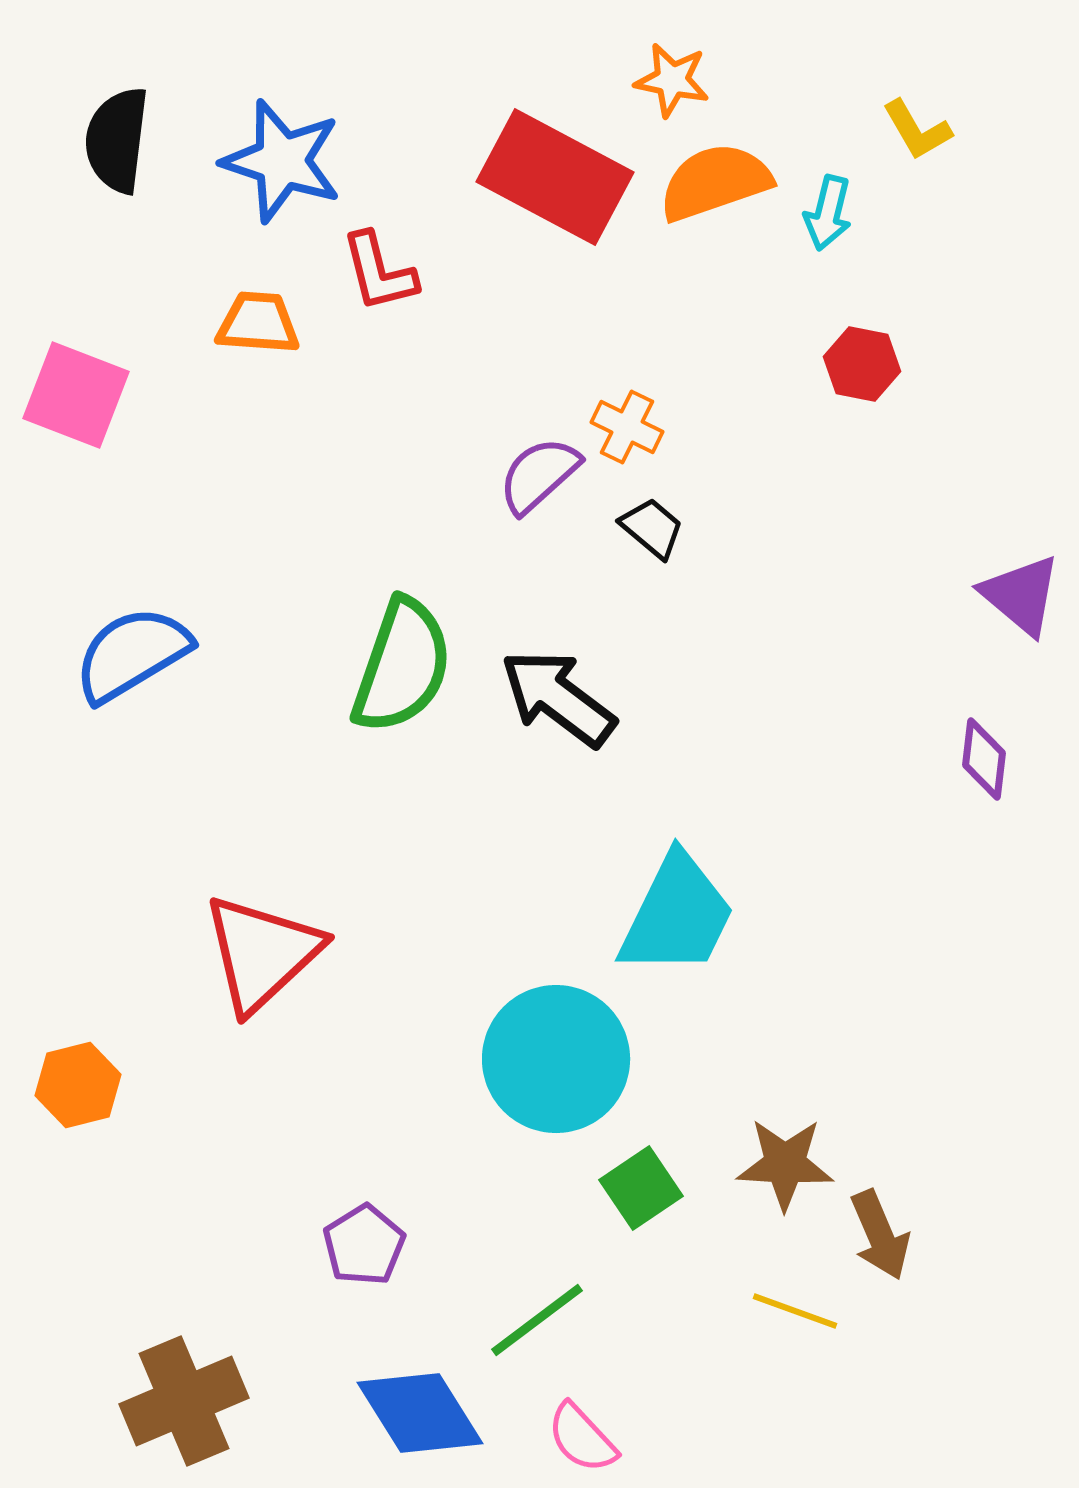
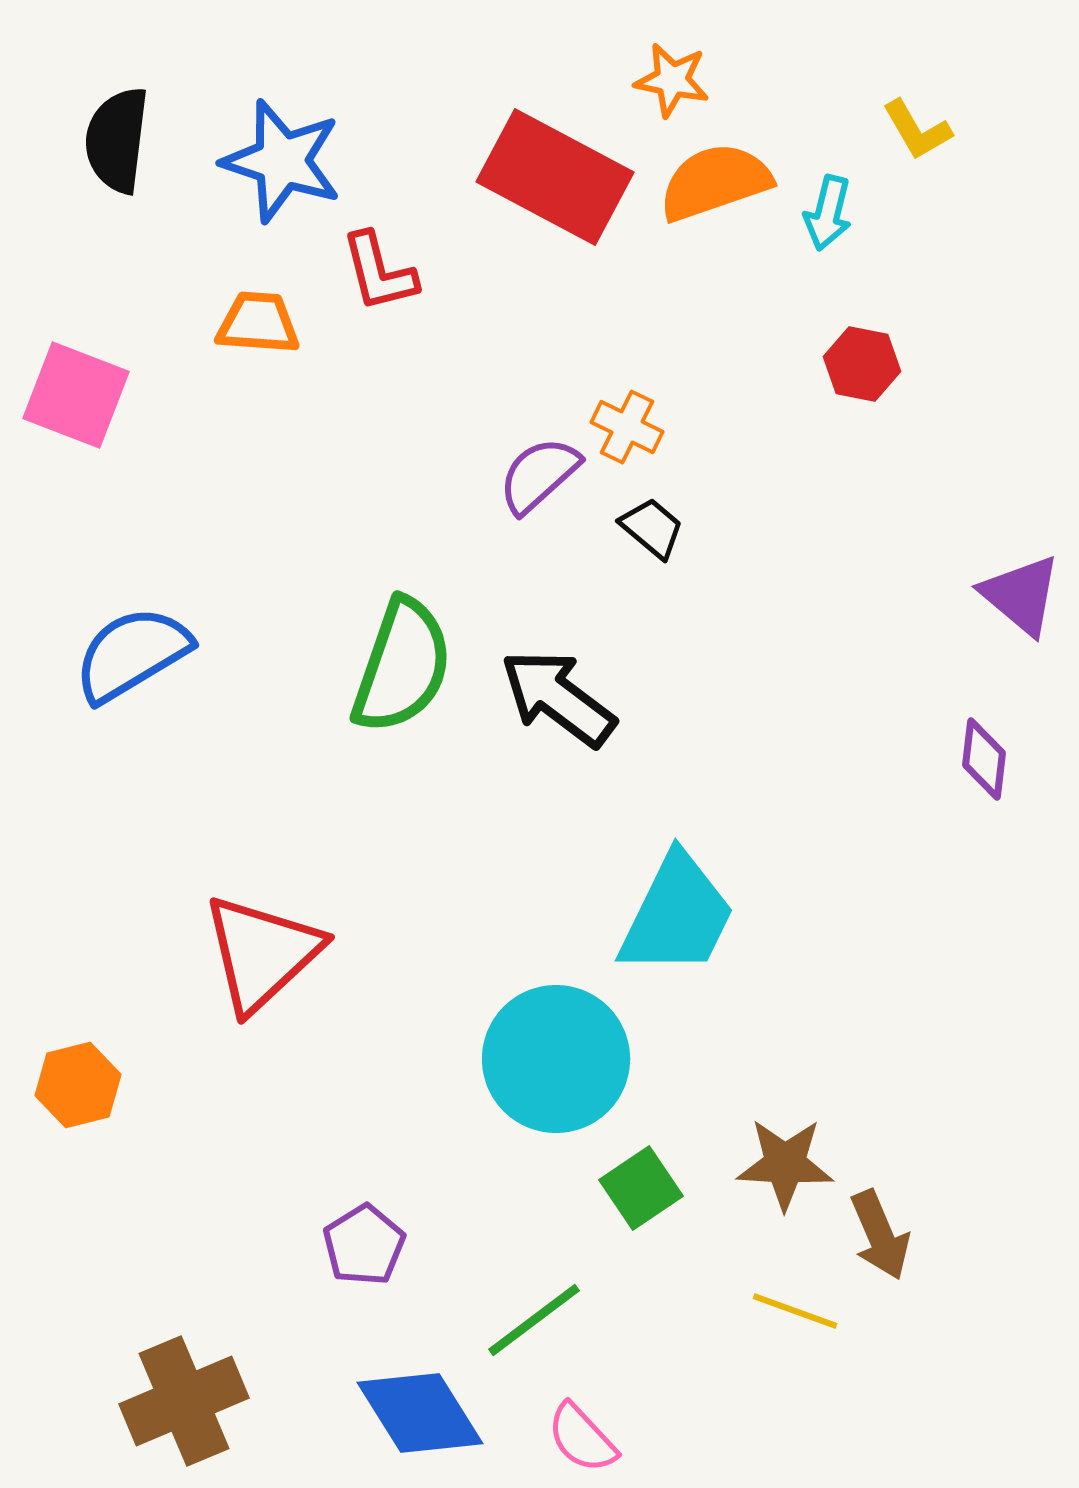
green line: moved 3 px left
